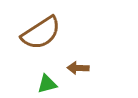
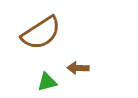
green triangle: moved 2 px up
